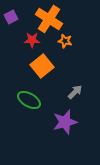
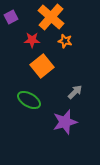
orange cross: moved 2 px right, 2 px up; rotated 8 degrees clockwise
